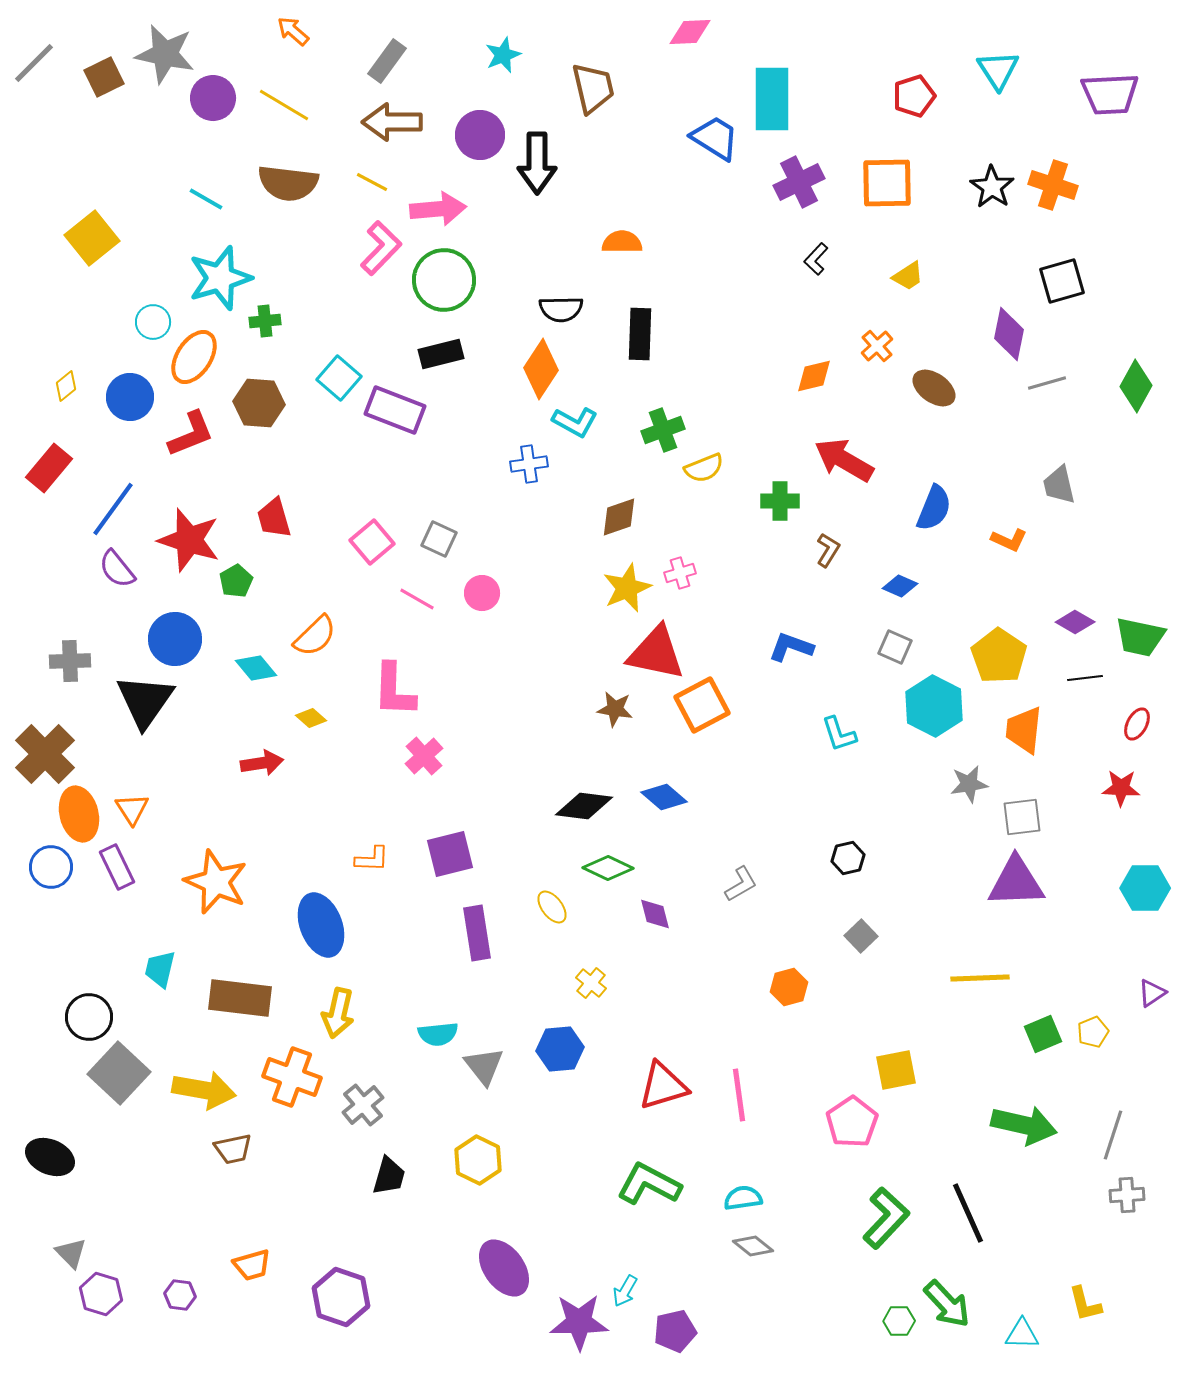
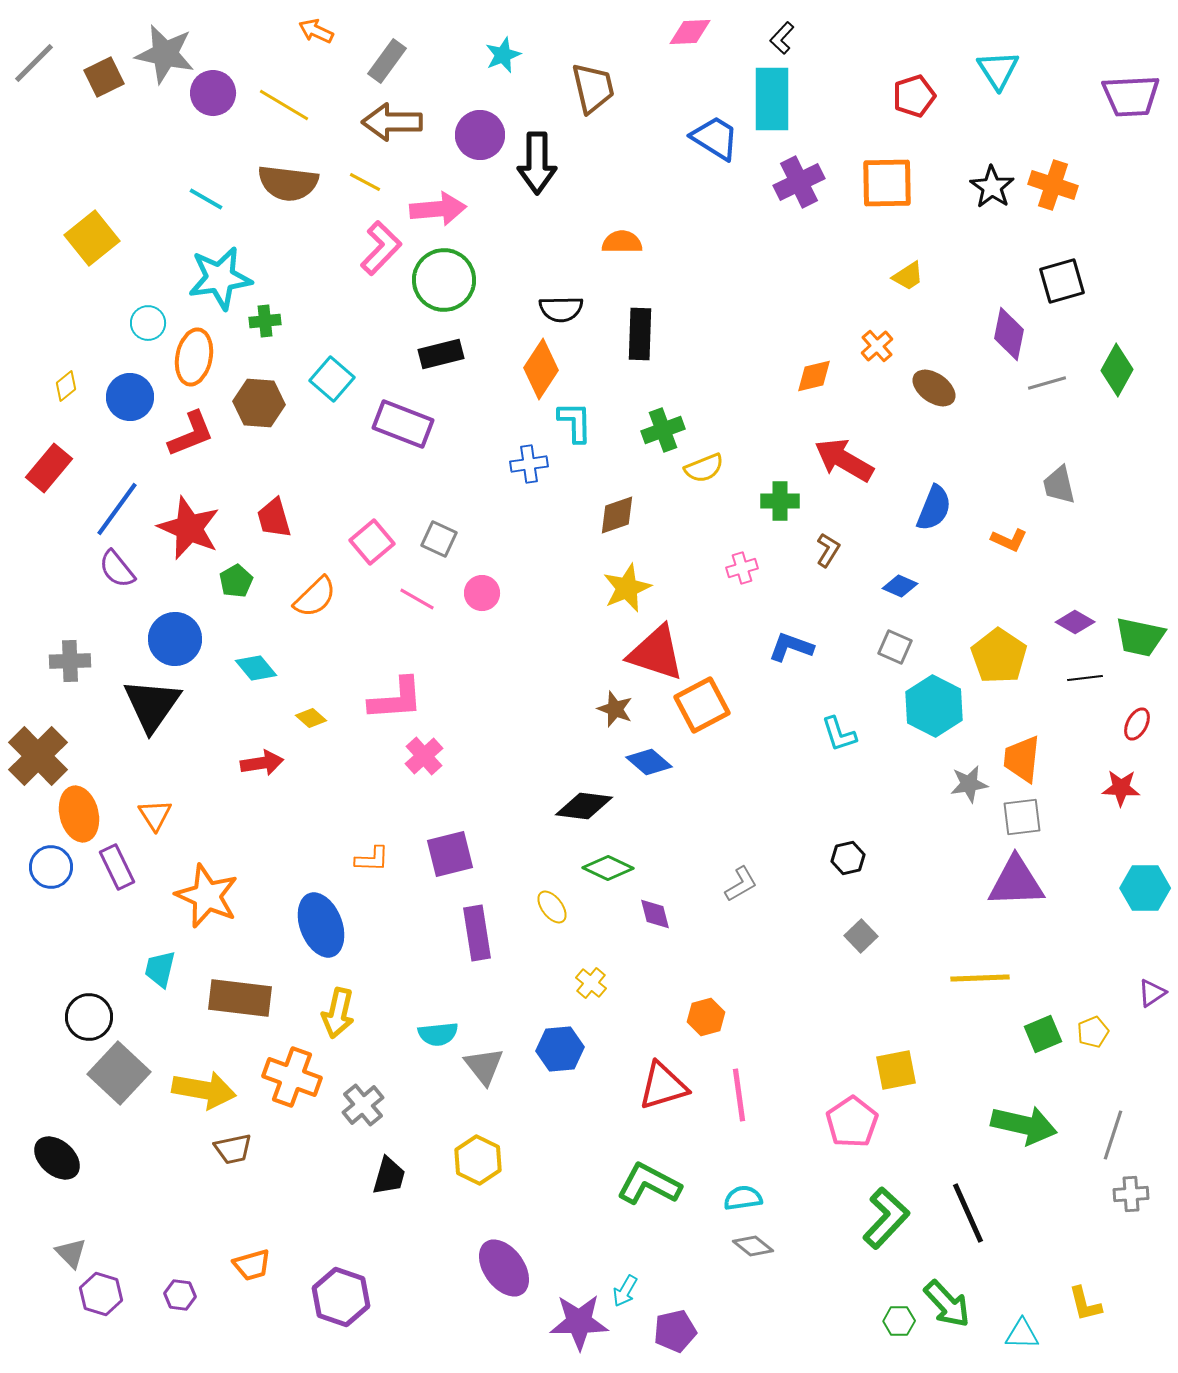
orange arrow at (293, 31): moved 23 px right; rotated 16 degrees counterclockwise
purple trapezoid at (1110, 94): moved 21 px right, 2 px down
purple circle at (213, 98): moved 5 px up
yellow line at (372, 182): moved 7 px left
black L-shape at (816, 259): moved 34 px left, 221 px up
cyan star at (220, 278): rotated 8 degrees clockwise
cyan circle at (153, 322): moved 5 px left, 1 px down
orange ellipse at (194, 357): rotated 22 degrees counterclockwise
cyan square at (339, 378): moved 7 px left, 1 px down
green diamond at (1136, 386): moved 19 px left, 16 px up
purple rectangle at (395, 410): moved 8 px right, 14 px down
cyan L-shape at (575, 422): rotated 120 degrees counterclockwise
blue line at (113, 509): moved 4 px right
brown diamond at (619, 517): moved 2 px left, 2 px up
red star at (189, 540): moved 12 px up; rotated 6 degrees clockwise
pink cross at (680, 573): moved 62 px right, 5 px up
orange semicircle at (315, 636): moved 39 px up
red triangle at (656, 653): rotated 6 degrees clockwise
pink L-shape at (394, 690): moved 2 px right, 9 px down; rotated 96 degrees counterclockwise
black triangle at (145, 701): moved 7 px right, 4 px down
brown star at (615, 709): rotated 12 degrees clockwise
orange trapezoid at (1024, 730): moved 2 px left, 29 px down
brown cross at (45, 754): moved 7 px left, 2 px down
blue diamond at (664, 797): moved 15 px left, 35 px up
orange triangle at (132, 809): moved 23 px right, 6 px down
orange star at (216, 882): moved 9 px left, 14 px down
orange hexagon at (789, 987): moved 83 px left, 30 px down
black ellipse at (50, 1157): moved 7 px right, 1 px down; rotated 18 degrees clockwise
gray cross at (1127, 1195): moved 4 px right, 1 px up
